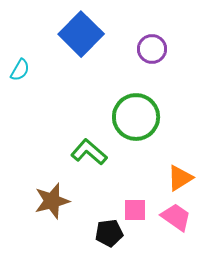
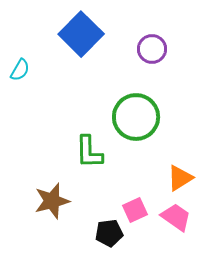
green L-shape: rotated 132 degrees counterclockwise
pink square: rotated 25 degrees counterclockwise
